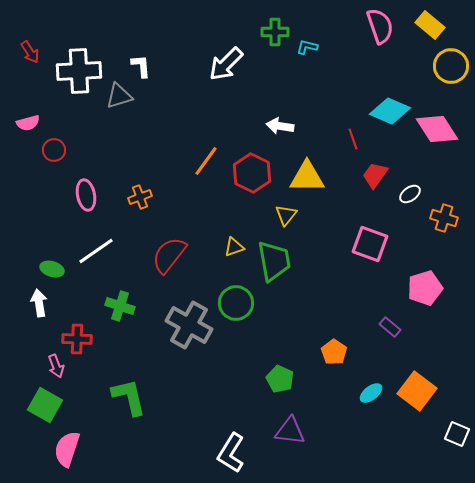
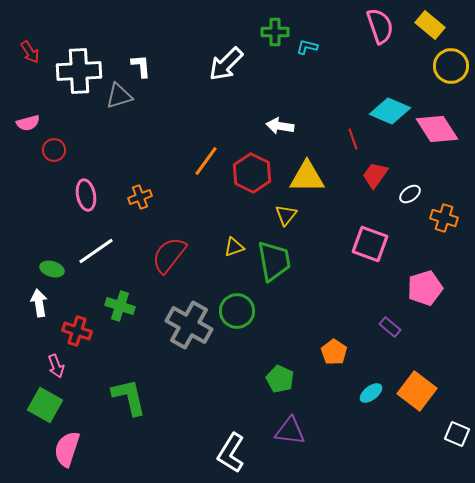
green circle at (236, 303): moved 1 px right, 8 px down
red cross at (77, 339): moved 8 px up; rotated 16 degrees clockwise
